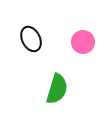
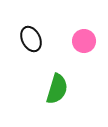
pink circle: moved 1 px right, 1 px up
